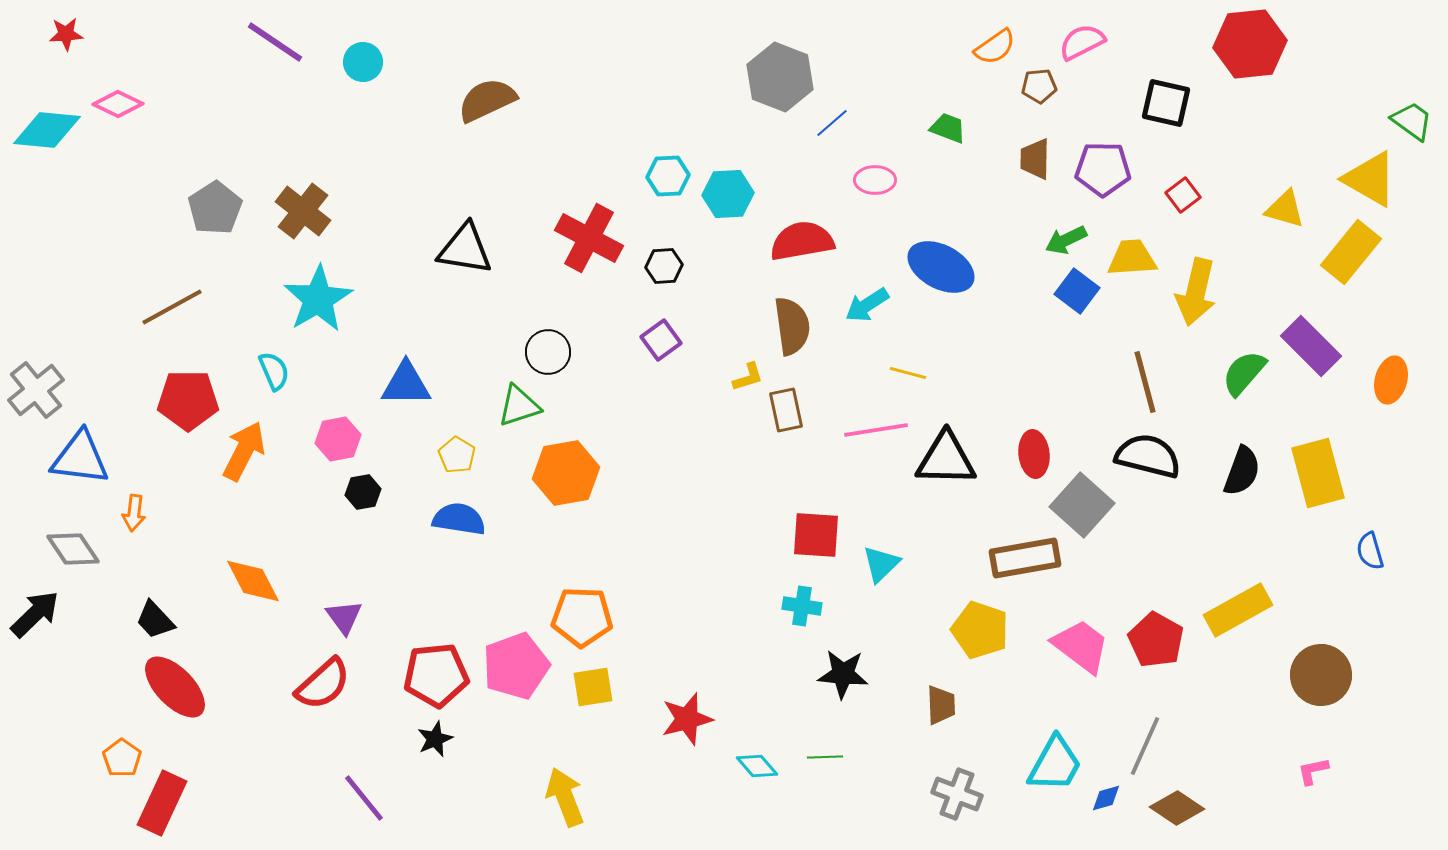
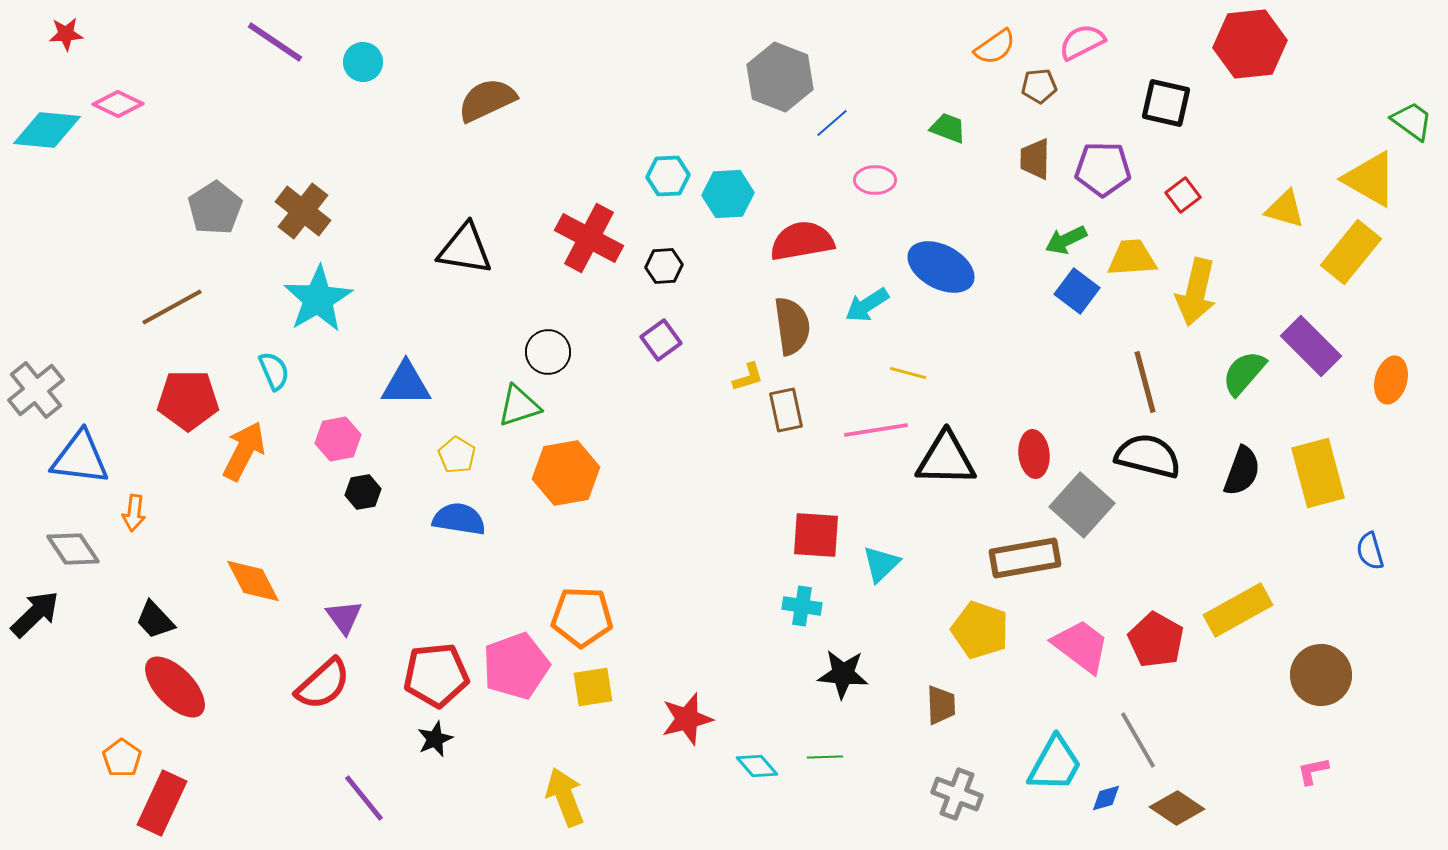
gray line at (1145, 746): moved 7 px left, 6 px up; rotated 54 degrees counterclockwise
